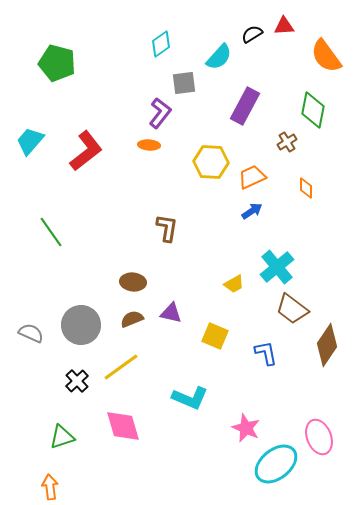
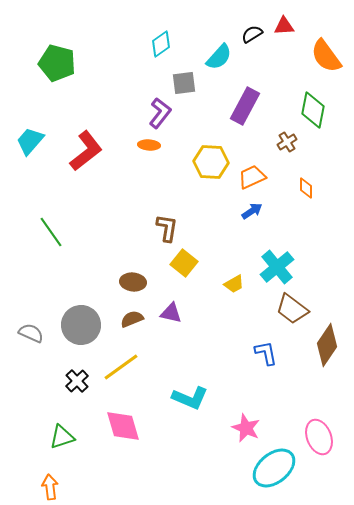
yellow square: moved 31 px left, 73 px up; rotated 16 degrees clockwise
cyan ellipse: moved 2 px left, 4 px down
